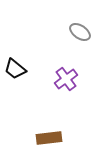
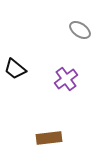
gray ellipse: moved 2 px up
